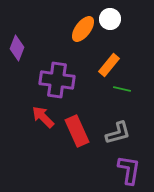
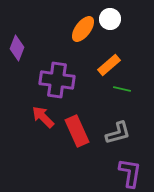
orange rectangle: rotated 10 degrees clockwise
purple L-shape: moved 1 px right, 3 px down
